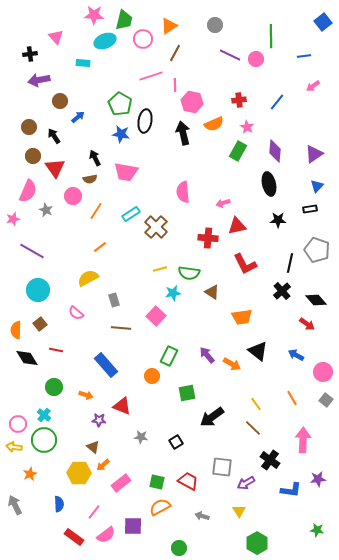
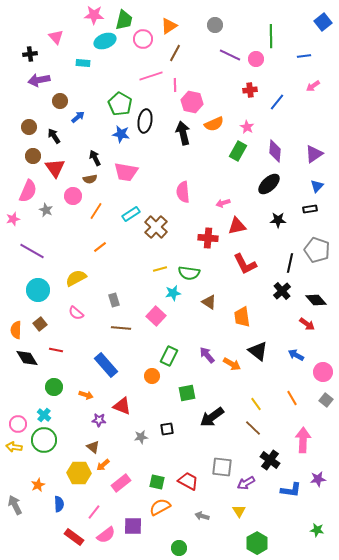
red cross at (239, 100): moved 11 px right, 10 px up
black ellipse at (269, 184): rotated 60 degrees clockwise
yellow semicircle at (88, 278): moved 12 px left
brown triangle at (212, 292): moved 3 px left, 10 px down
orange trapezoid at (242, 317): rotated 90 degrees clockwise
gray star at (141, 437): rotated 16 degrees counterclockwise
black square at (176, 442): moved 9 px left, 13 px up; rotated 24 degrees clockwise
orange star at (30, 474): moved 8 px right, 11 px down
